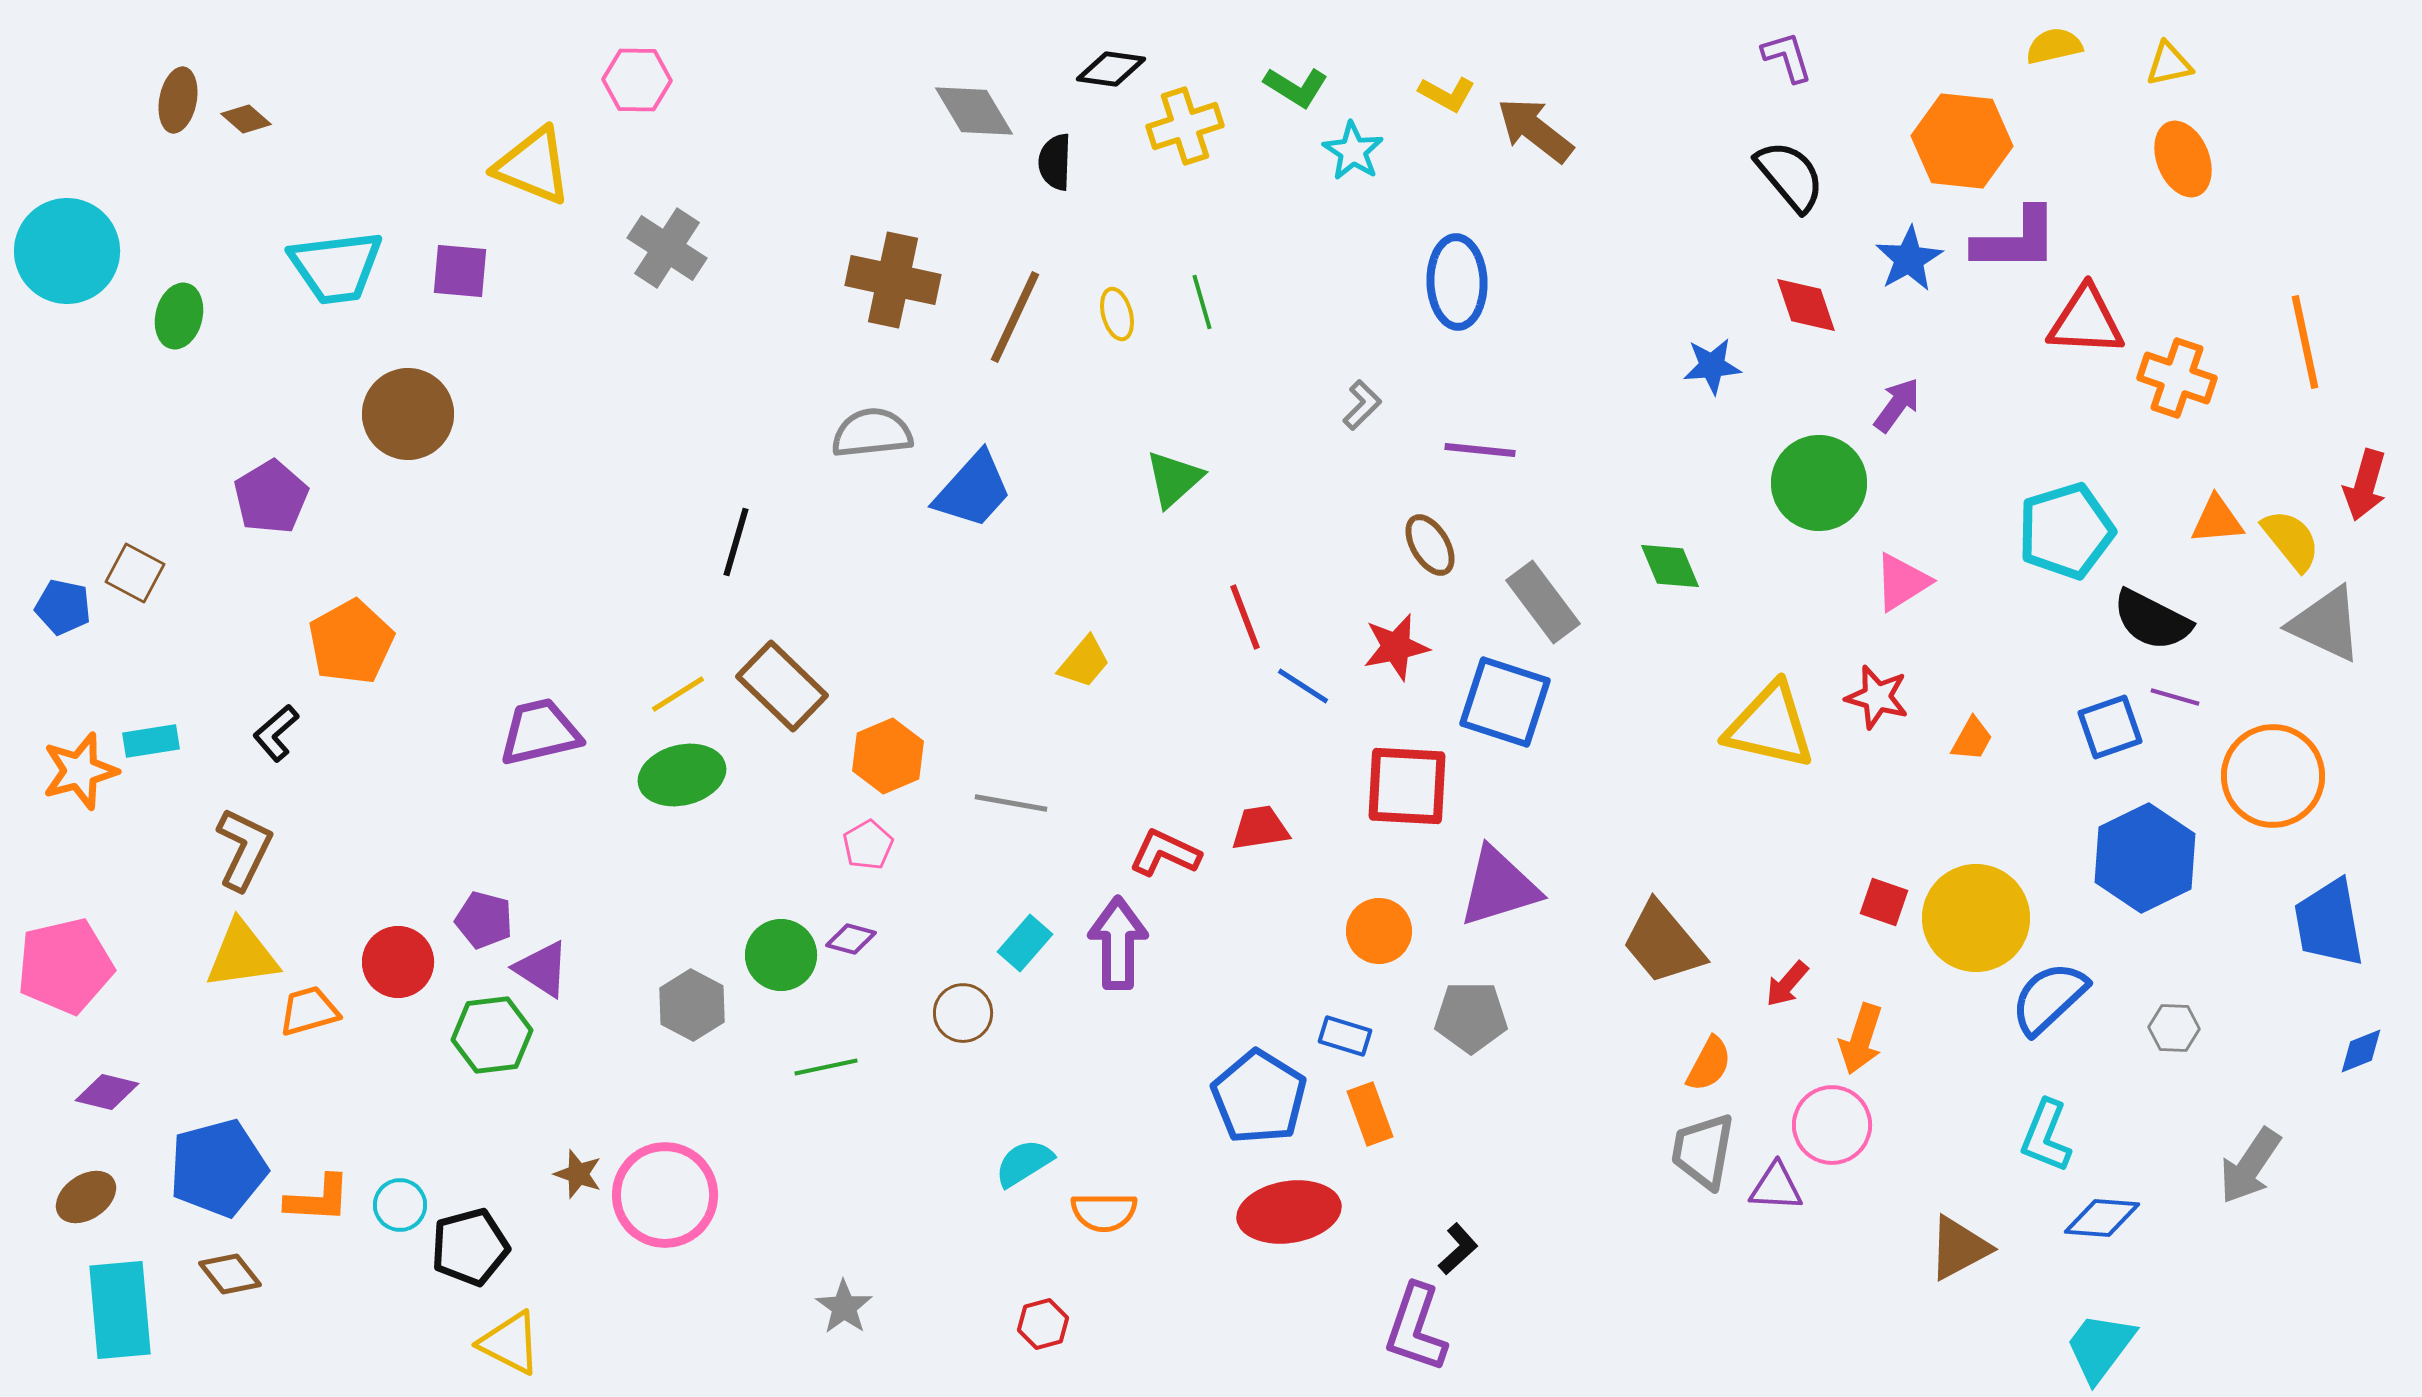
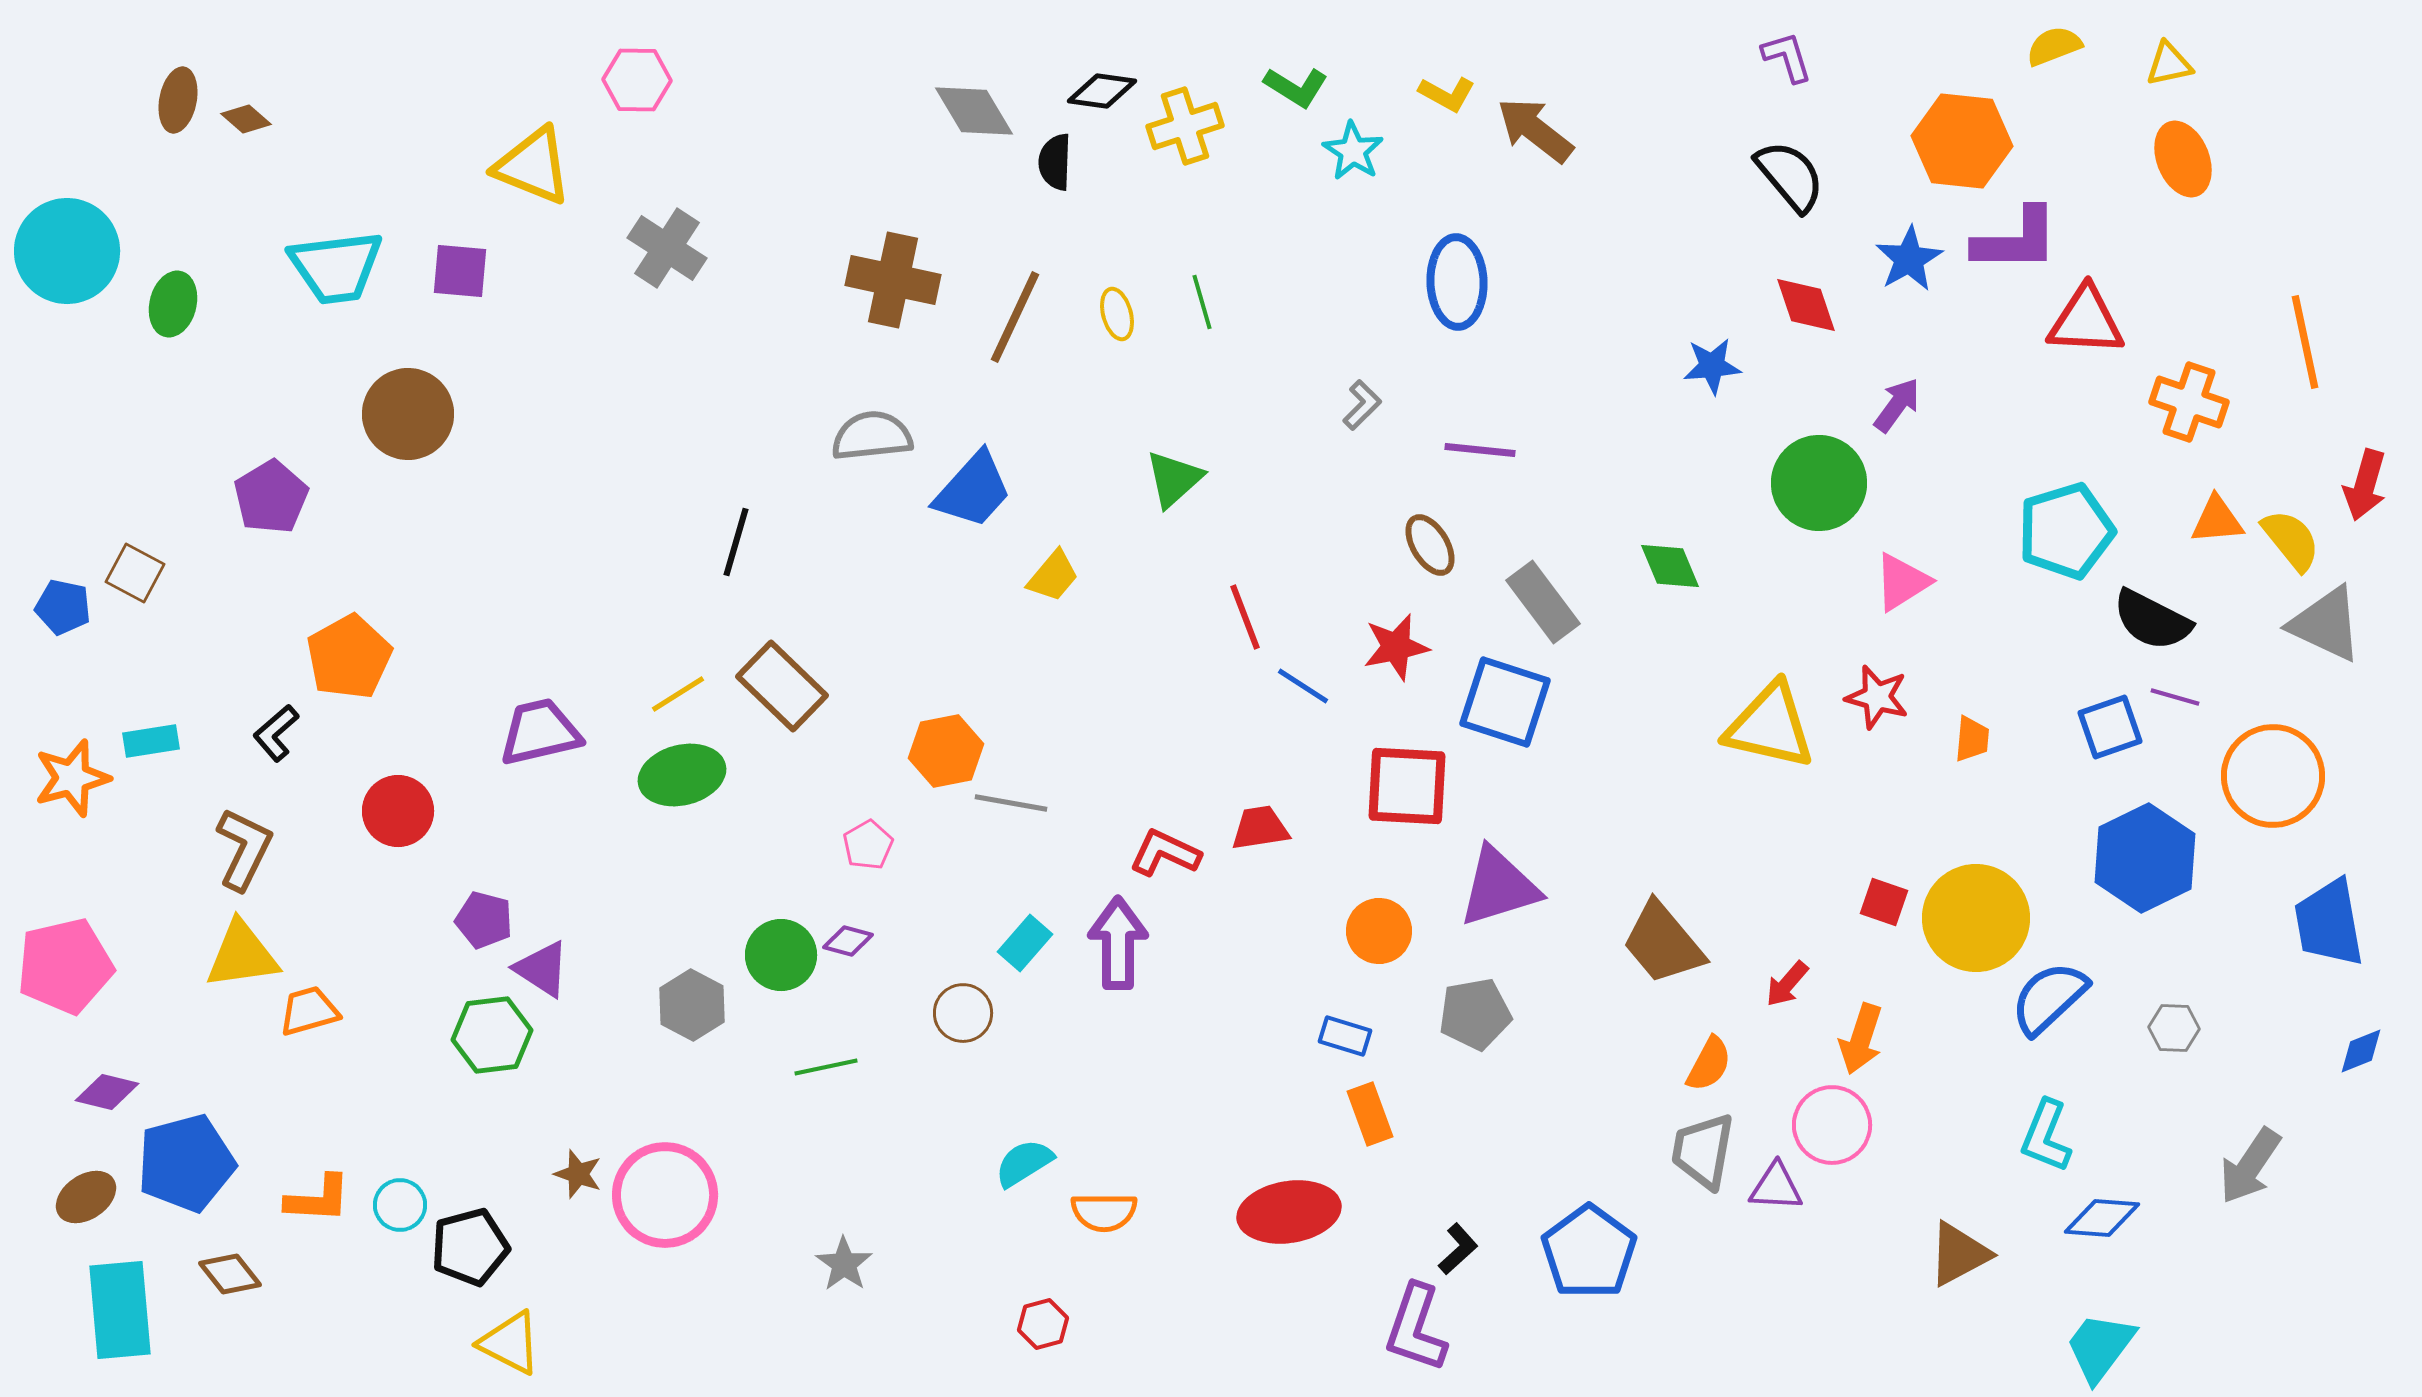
yellow semicircle at (2054, 46): rotated 8 degrees counterclockwise
black diamond at (1111, 69): moved 9 px left, 22 px down
green ellipse at (179, 316): moved 6 px left, 12 px up
orange cross at (2177, 378): moved 12 px right, 24 px down
gray semicircle at (872, 433): moved 3 px down
orange pentagon at (351, 642): moved 2 px left, 15 px down
yellow trapezoid at (1084, 662): moved 31 px left, 86 px up
orange trapezoid at (1972, 739): rotated 24 degrees counterclockwise
orange hexagon at (888, 756): moved 58 px right, 5 px up; rotated 12 degrees clockwise
orange star at (80, 771): moved 8 px left, 7 px down
purple diamond at (851, 939): moved 3 px left, 2 px down
red circle at (398, 962): moved 151 px up
gray pentagon at (1471, 1017): moved 4 px right, 3 px up; rotated 10 degrees counterclockwise
blue pentagon at (1259, 1097): moved 330 px right, 155 px down; rotated 4 degrees clockwise
blue pentagon at (218, 1168): moved 32 px left, 5 px up
brown triangle at (1959, 1248): moved 6 px down
gray star at (844, 1307): moved 43 px up
